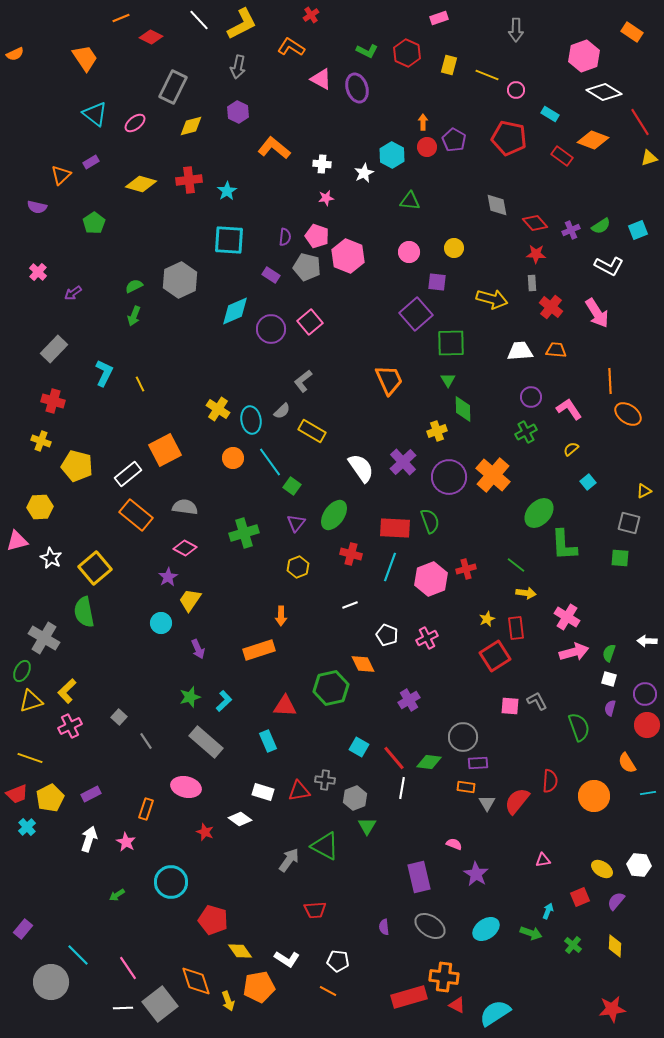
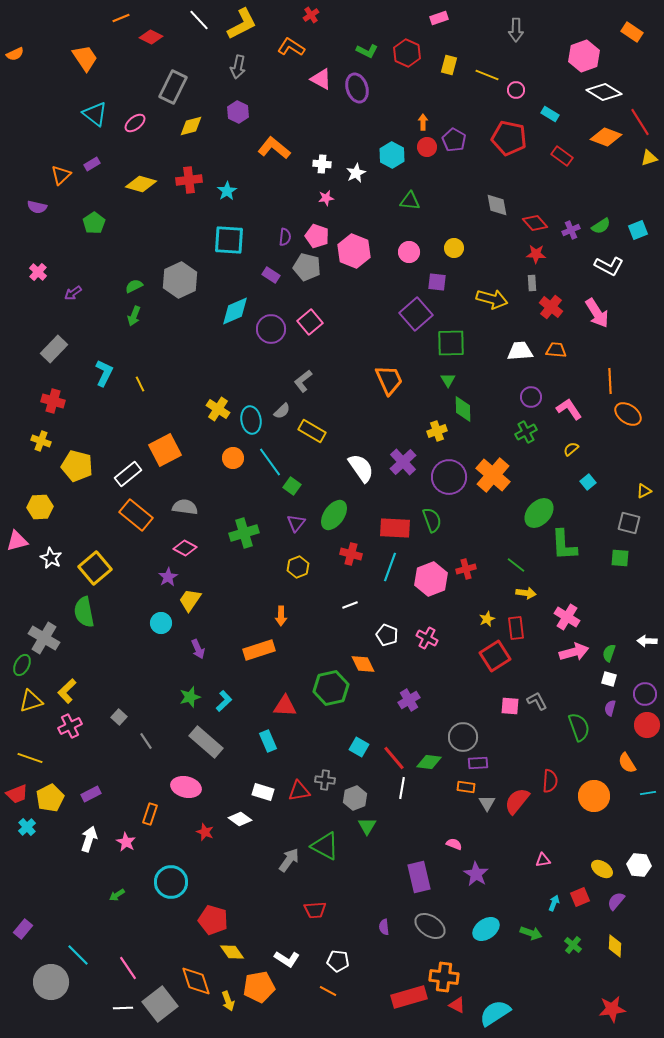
orange diamond at (593, 140): moved 13 px right, 3 px up
purple rectangle at (91, 162): moved 1 px right, 2 px down
white star at (364, 173): moved 8 px left
pink hexagon at (348, 256): moved 6 px right, 5 px up
green semicircle at (430, 521): moved 2 px right, 1 px up
pink cross at (427, 638): rotated 35 degrees counterclockwise
green ellipse at (22, 671): moved 6 px up
orange rectangle at (146, 809): moved 4 px right, 5 px down
cyan arrow at (548, 911): moved 6 px right, 8 px up
yellow diamond at (240, 951): moved 8 px left, 1 px down
